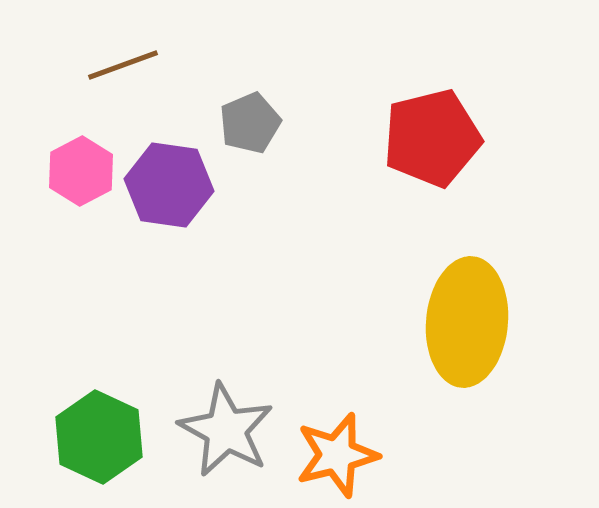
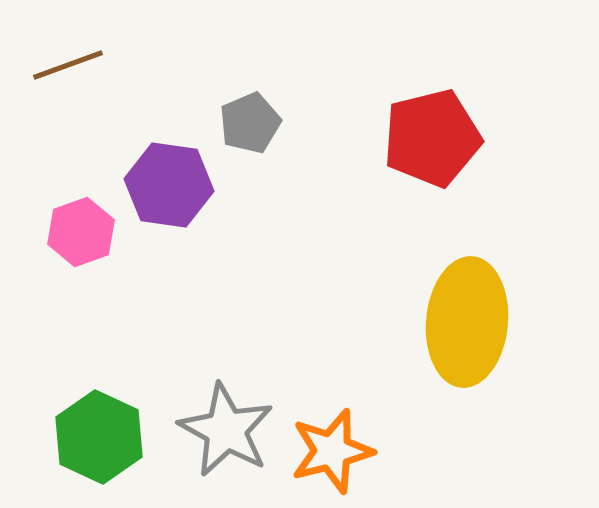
brown line: moved 55 px left
pink hexagon: moved 61 px down; rotated 8 degrees clockwise
orange star: moved 5 px left, 4 px up
